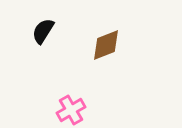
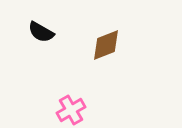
black semicircle: moved 2 px left, 1 px down; rotated 92 degrees counterclockwise
